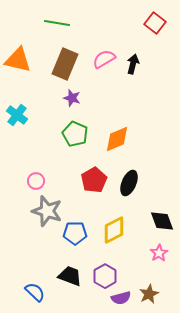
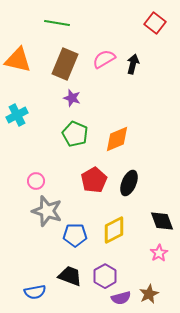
cyan cross: rotated 25 degrees clockwise
blue pentagon: moved 2 px down
blue semicircle: rotated 125 degrees clockwise
